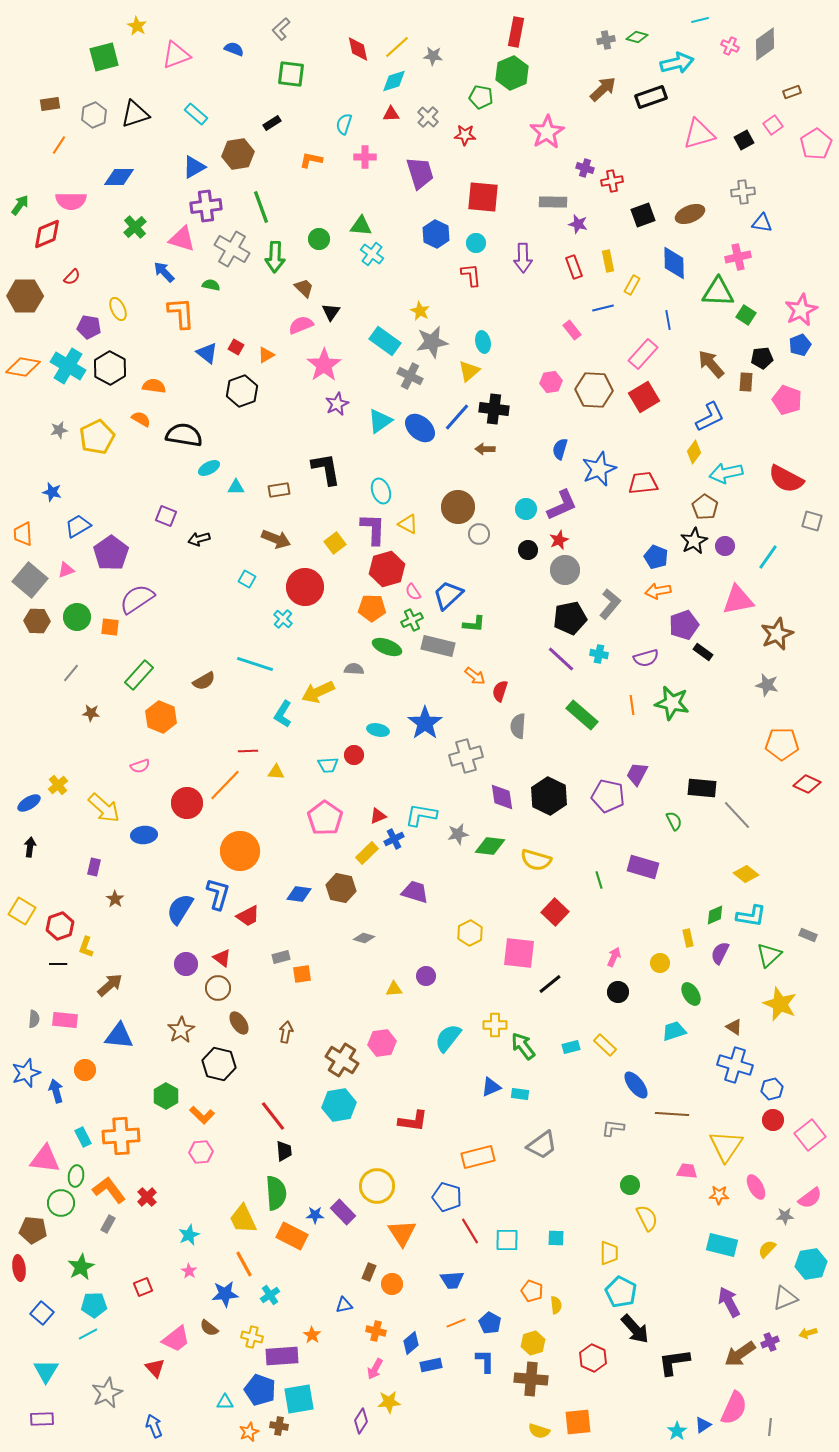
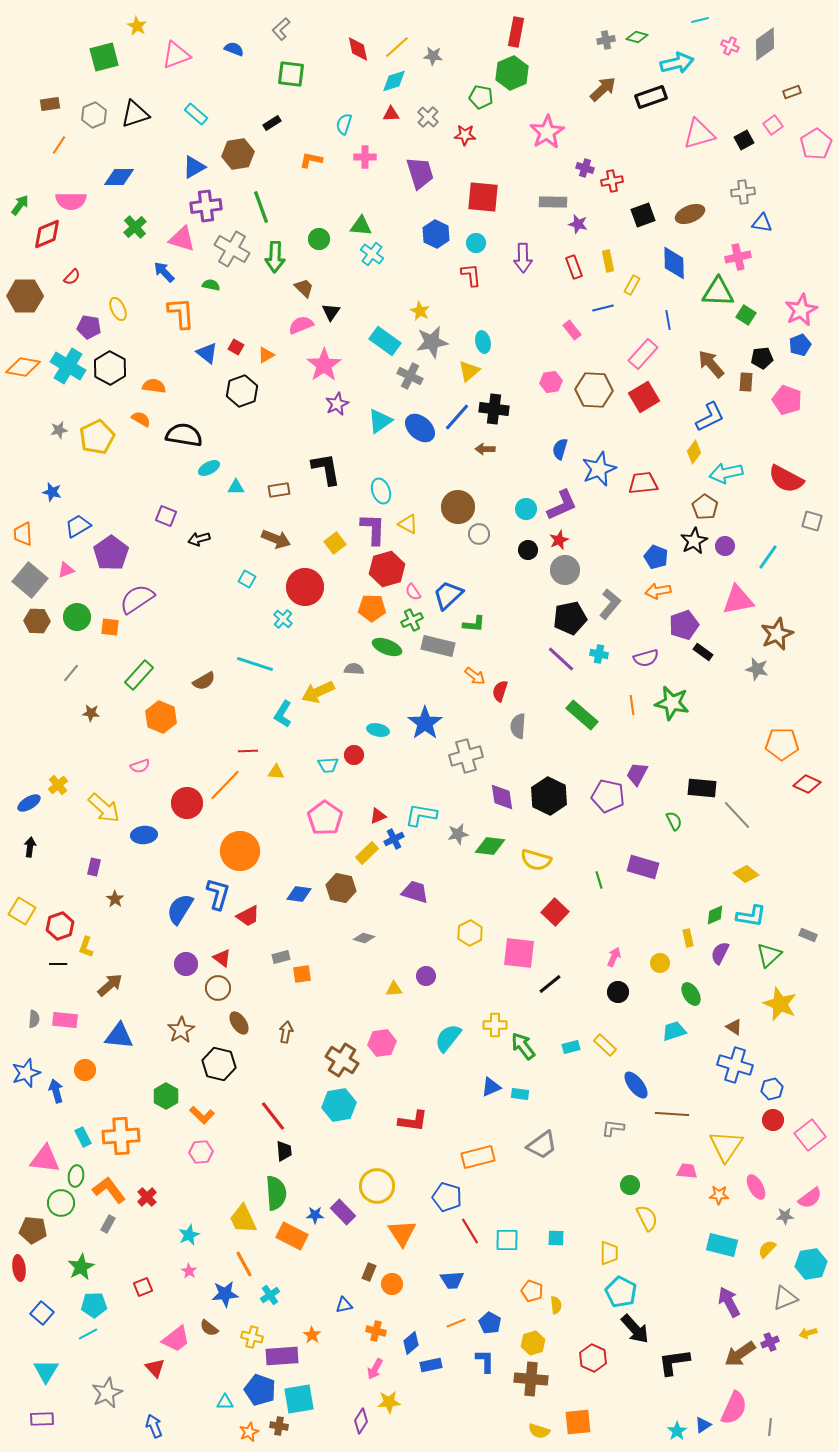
gray star at (767, 685): moved 10 px left, 16 px up
